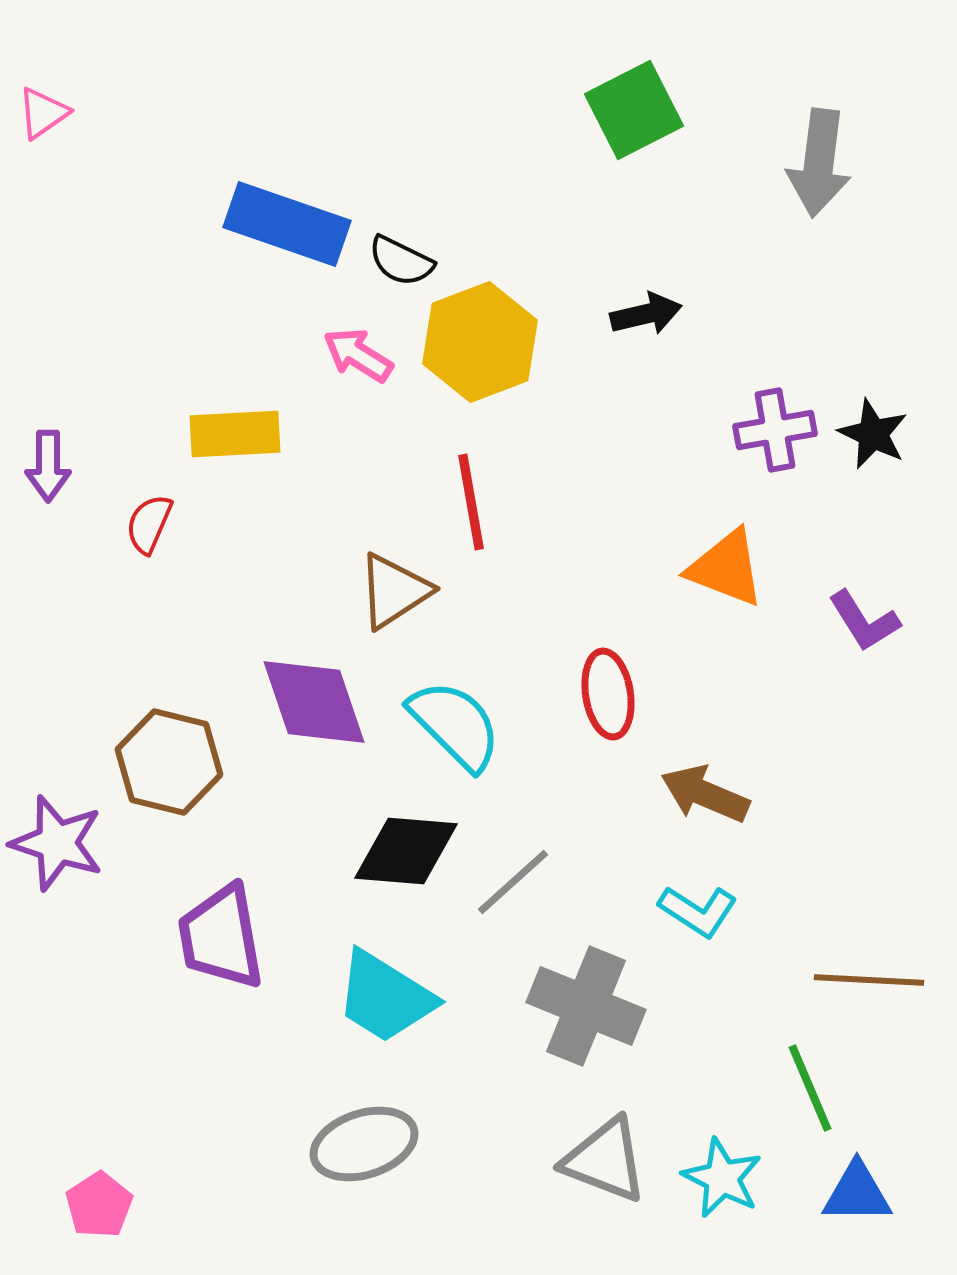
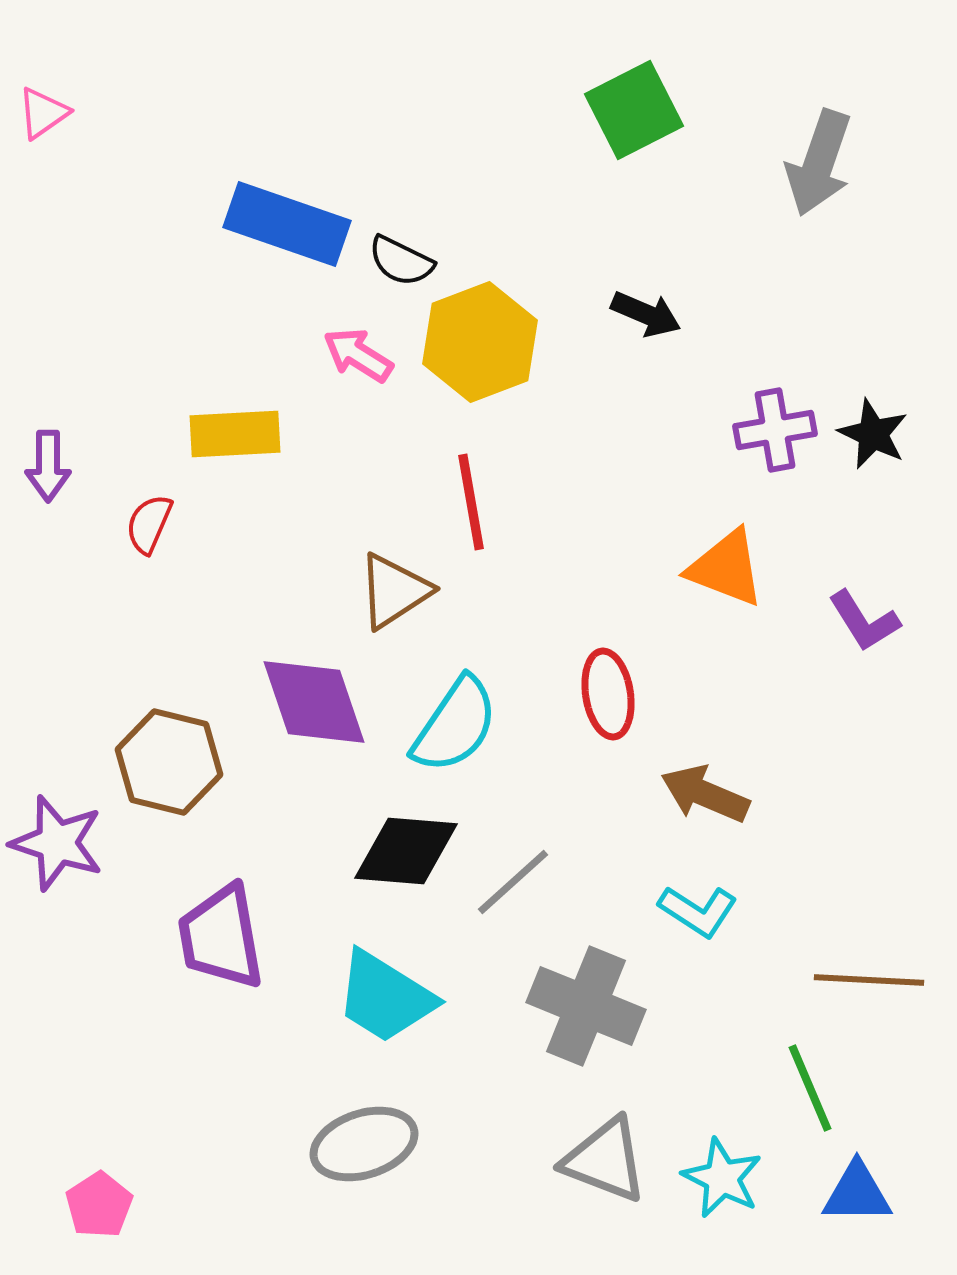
gray arrow: rotated 12 degrees clockwise
black arrow: rotated 36 degrees clockwise
cyan semicircle: rotated 79 degrees clockwise
